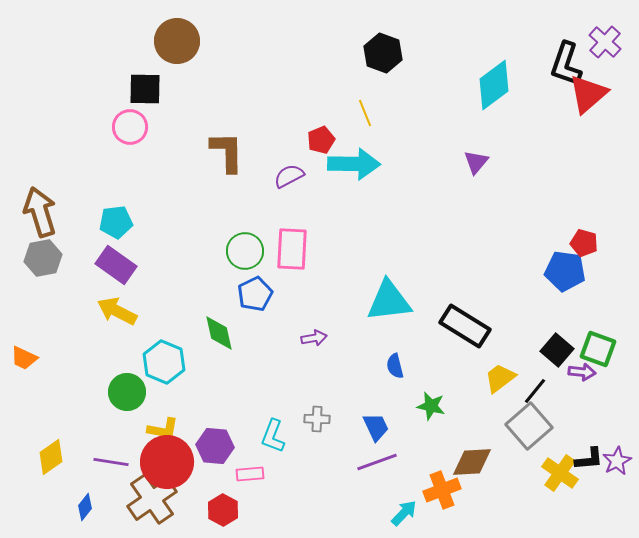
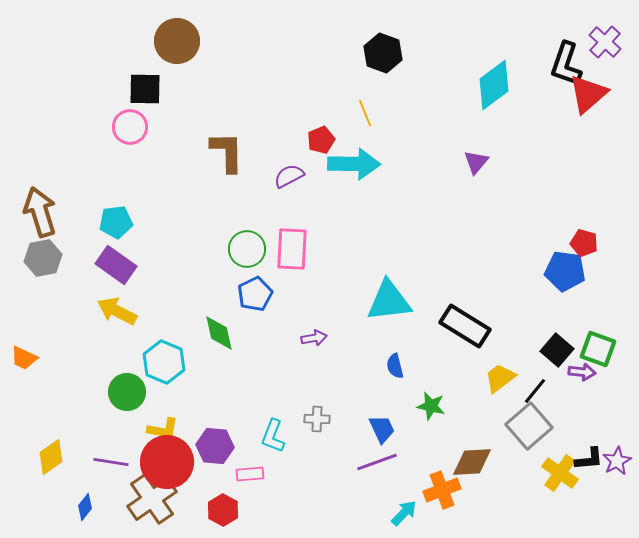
green circle at (245, 251): moved 2 px right, 2 px up
blue trapezoid at (376, 427): moved 6 px right, 2 px down
